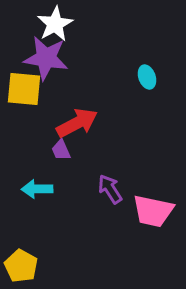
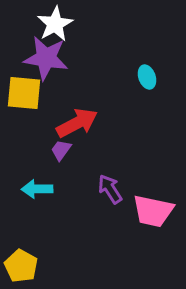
yellow square: moved 4 px down
purple trapezoid: rotated 60 degrees clockwise
